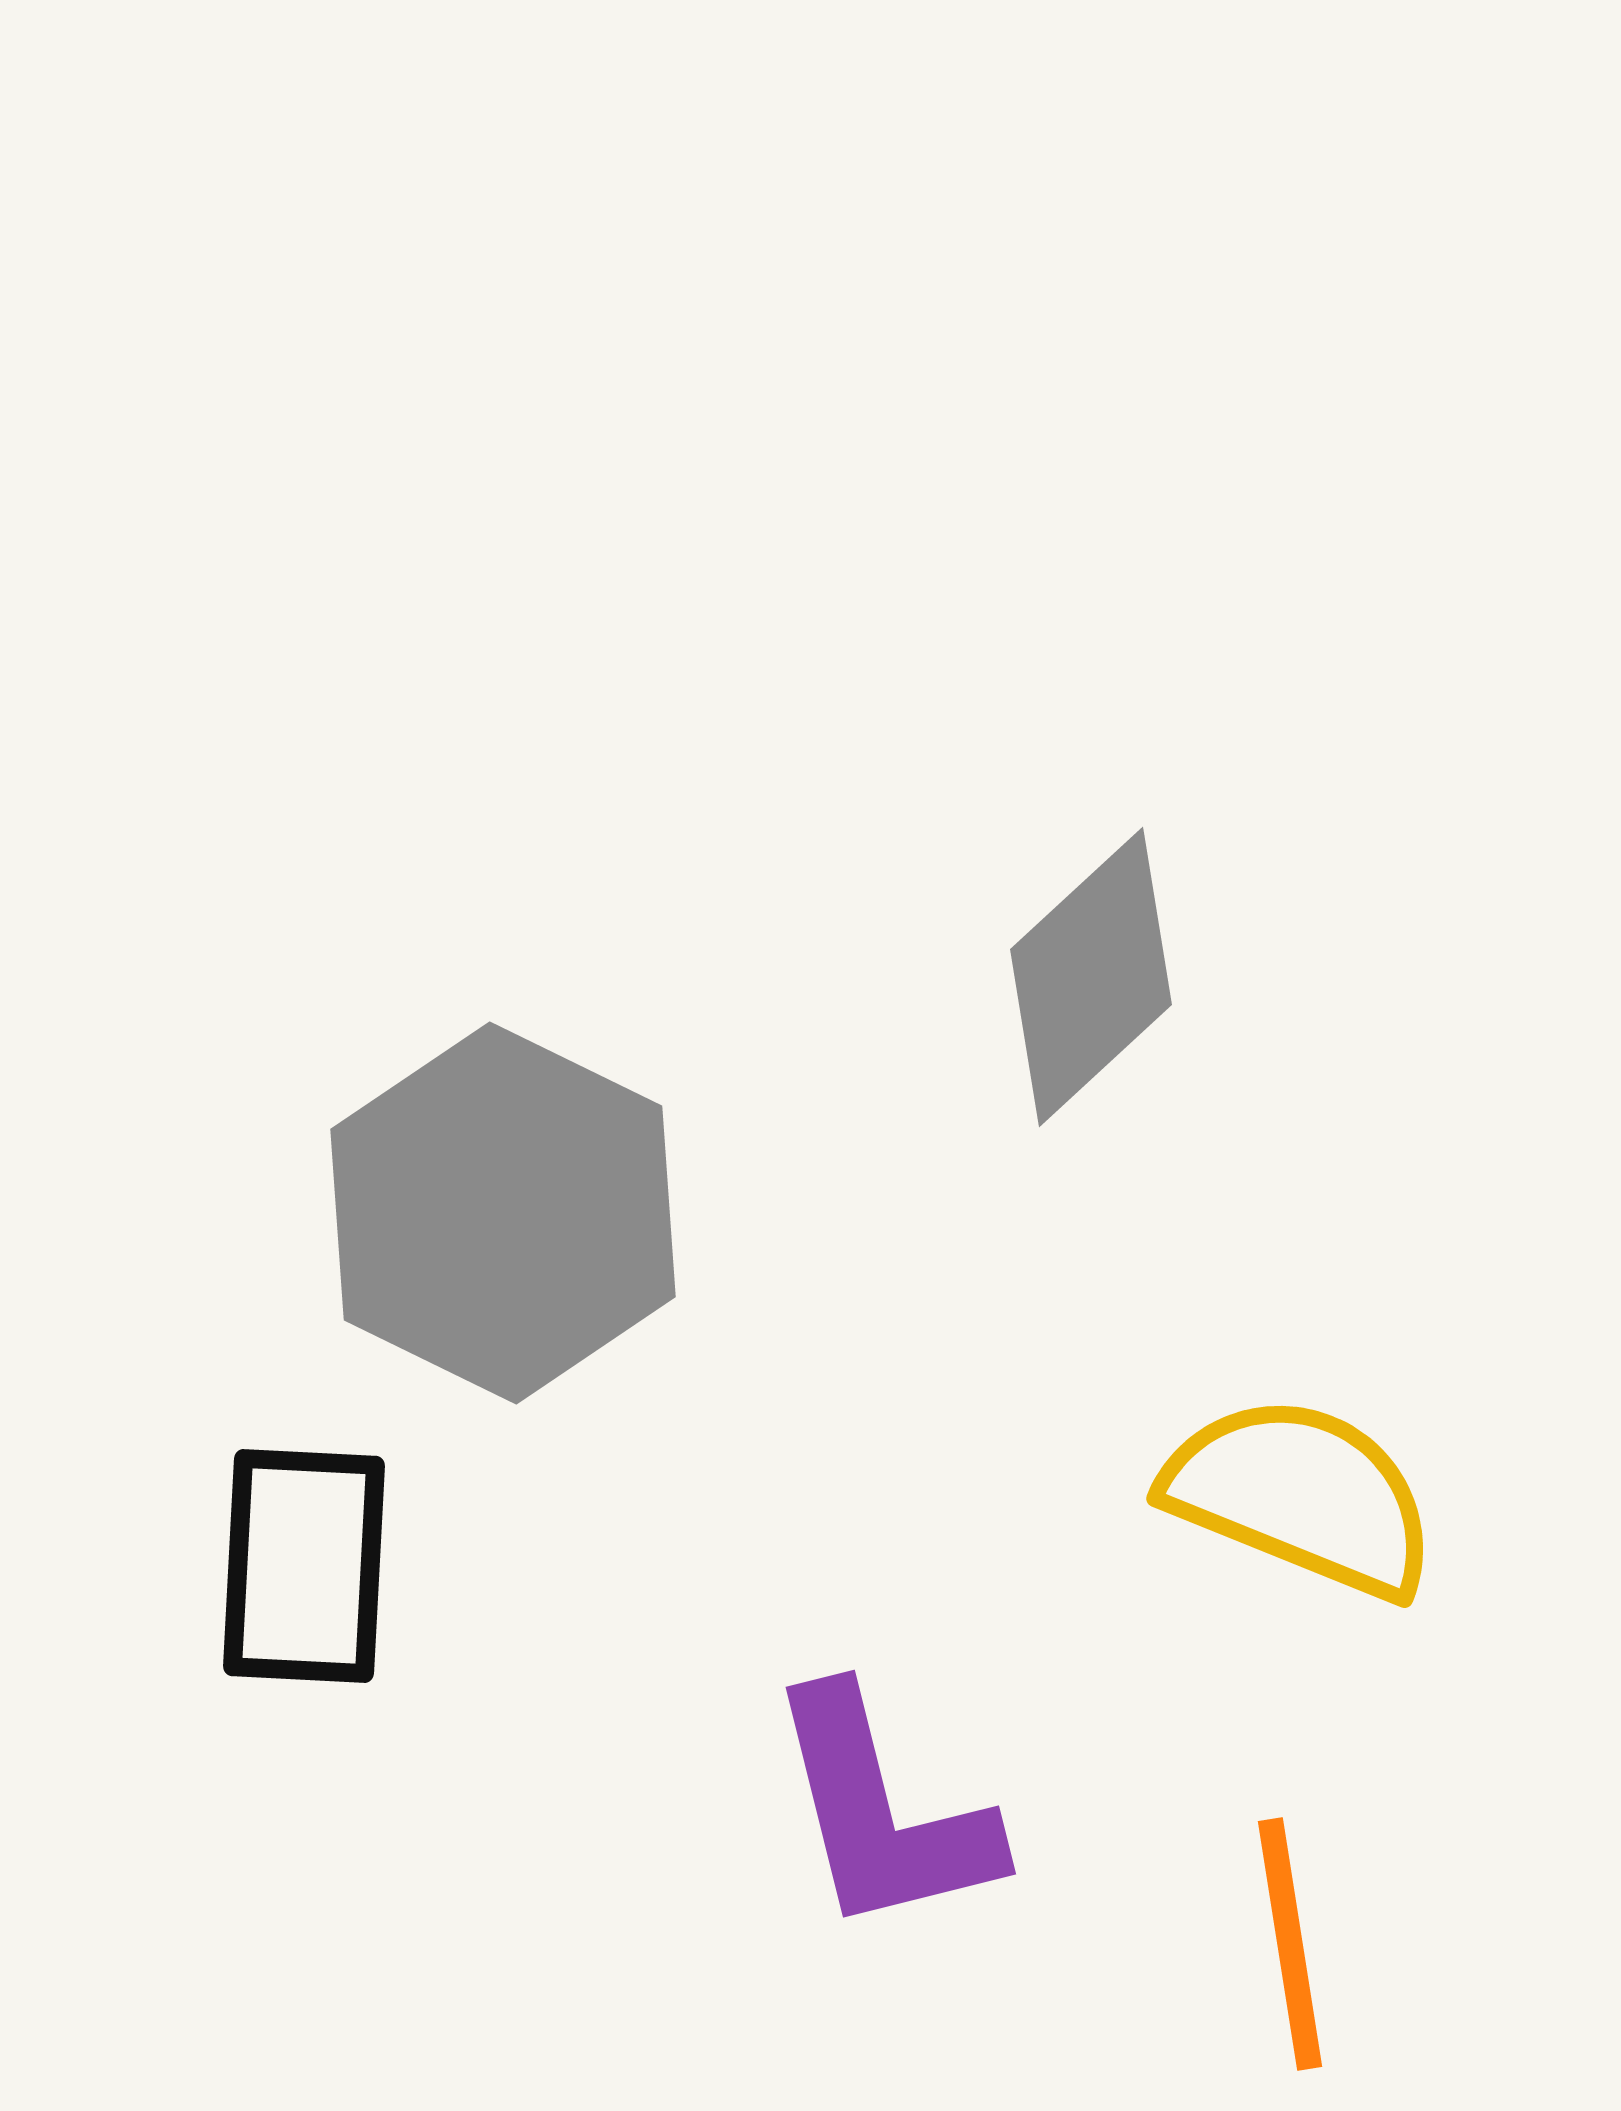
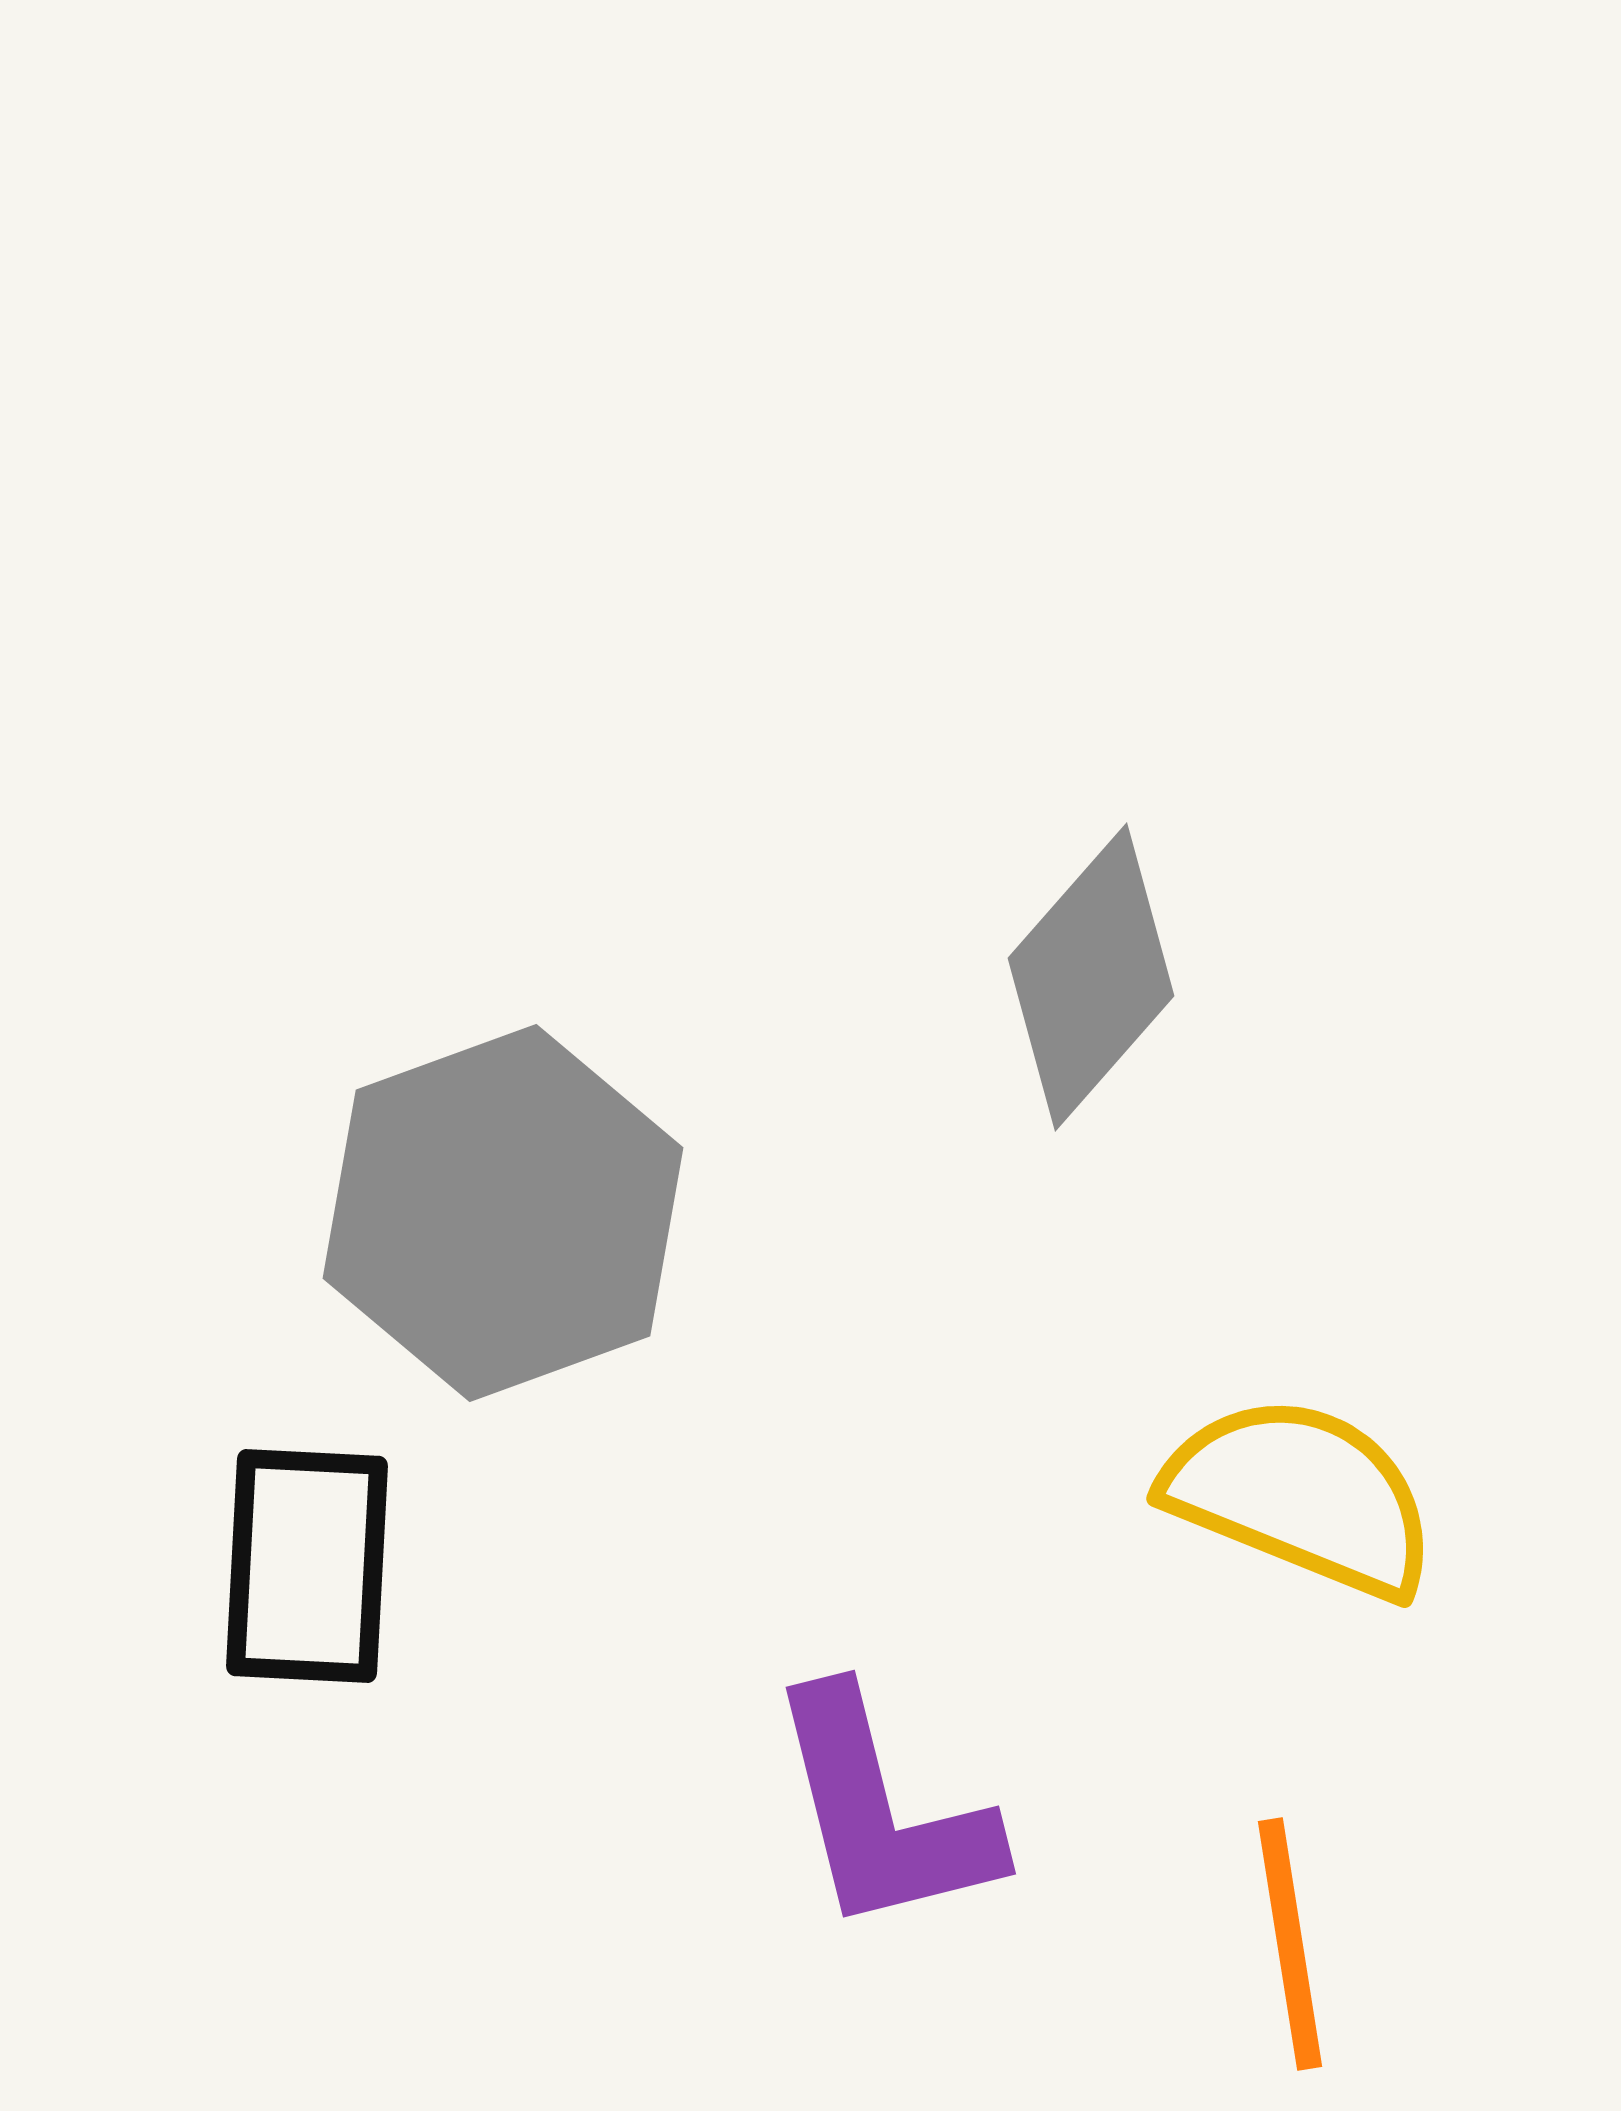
gray diamond: rotated 6 degrees counterclockwise
gray hexagon: rotated 14 degrees clockwise
black rectangle: moved 3 px right
